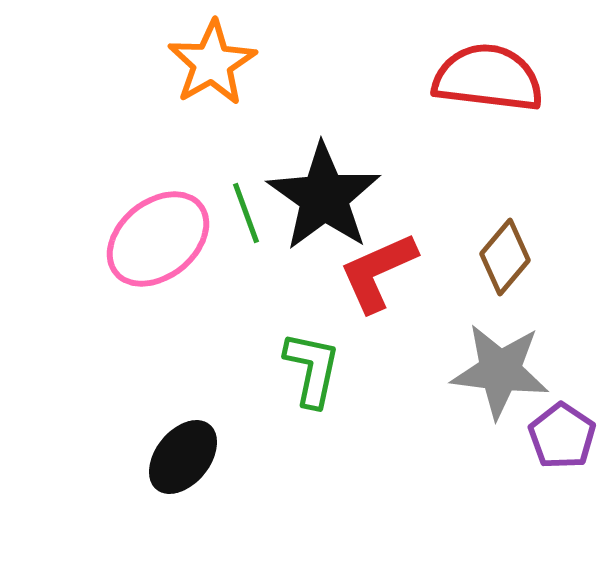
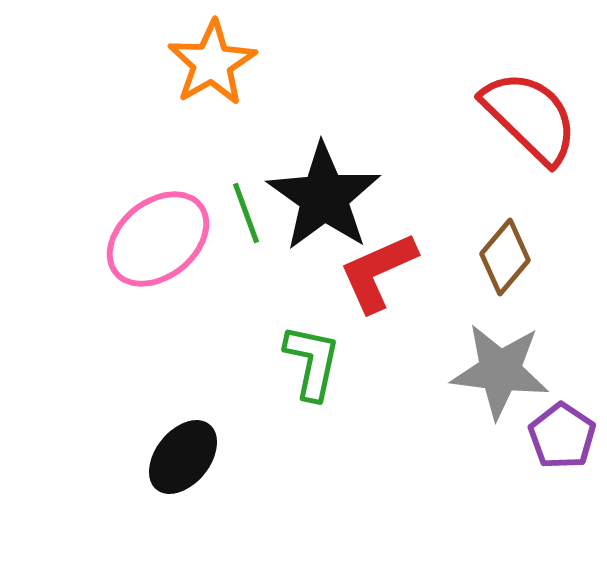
red semicircle: moved 42 px right, 39 px down; rotated 37 degrees clockwise
green L-shape: moved 7 px up
